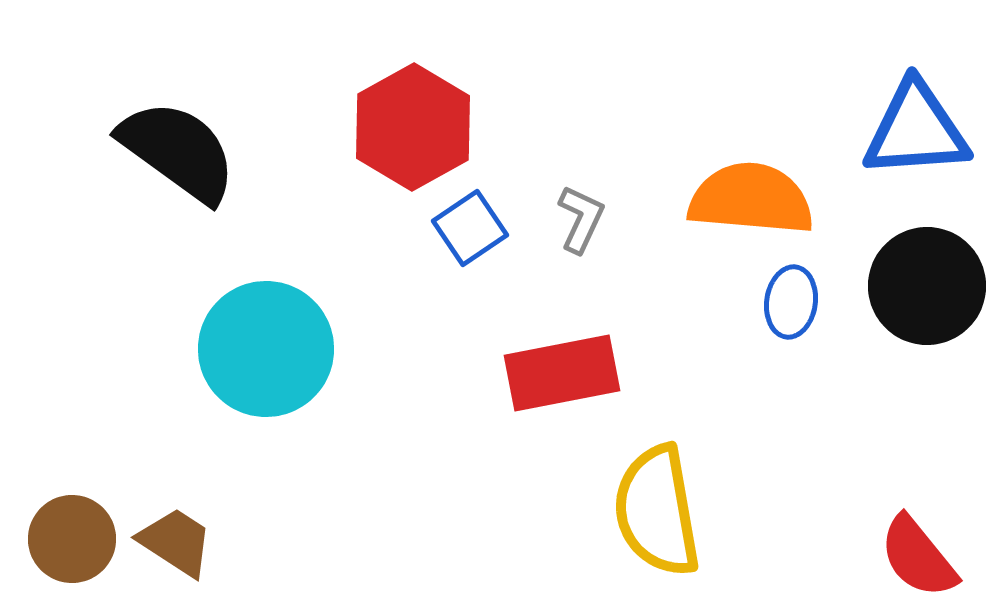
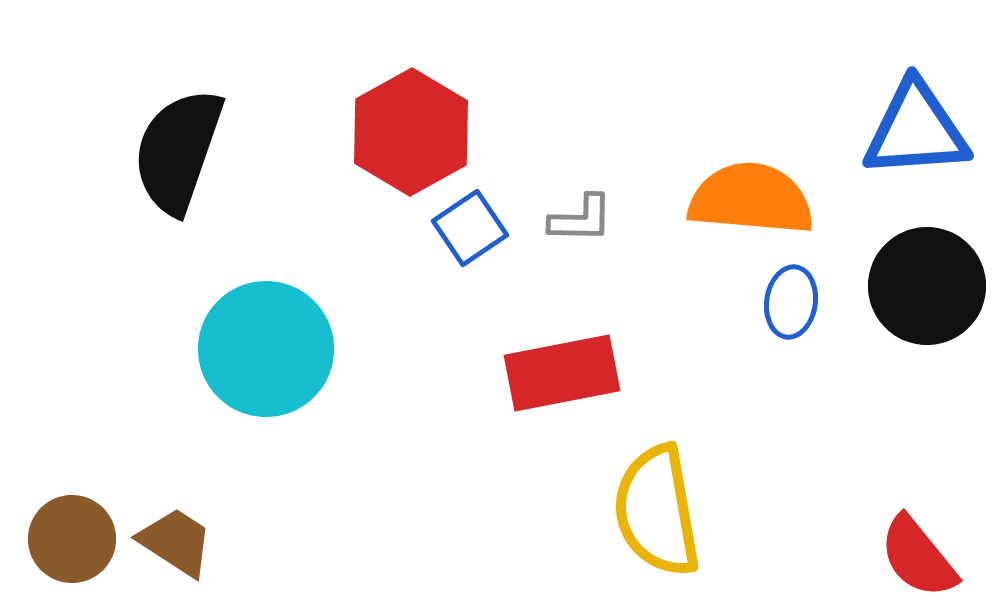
red hexagon: moved 2 px left, 5 px down
black semicircle: rotated 107 degrees counterclockwise
gray L-shape: rotated 66 degrees clockwise
